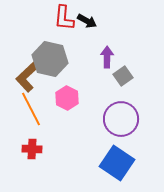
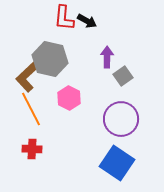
pink hexagon: moved 2 px right
